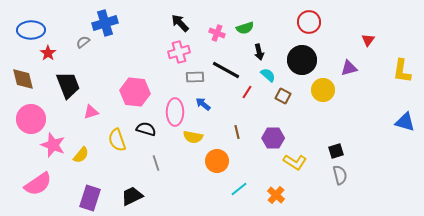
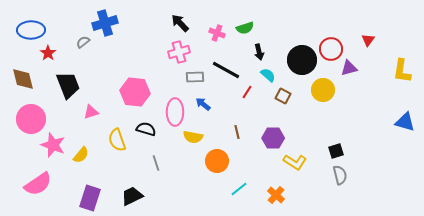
red circle at (309, 22): moved 22 px right, 27 px down
